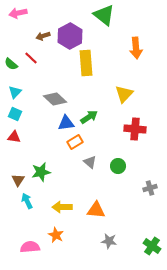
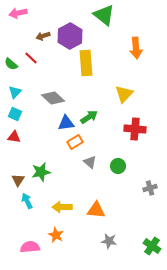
gray diamond: moved 2 px left, 1 px up
